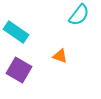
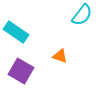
cyan semicircle: moved 3 px right
purple square: moved 2 px right, 1 px down
